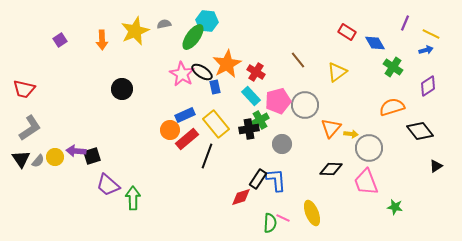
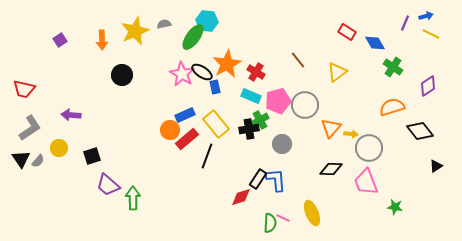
blue arrow at (426, 50): moved 34 px up
black circle at (122, 89): moved 14 px up
cyan rectangle at (251, 96): rotated 24 degrees counterclockwise
purple arrow at (76, 151): moved 5 px left, 36 px up
yellow circle at (55, 157): moved 4 px right, 9 px up
